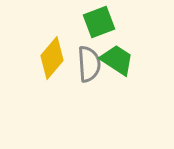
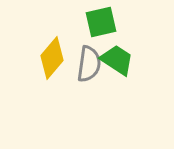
green square: moved 2 px right; rotated 8 degrees clockwise
gray semicircle: rotated 12 degrees clockwise
